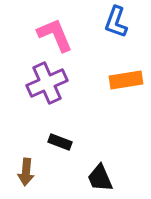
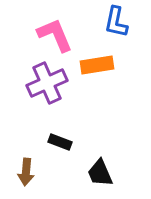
blue L-shape: rotated 8 degrees counterclockwise
orange rectangle: moved 29 px left, 15 px up
black trapezoid: moved 5 px up
